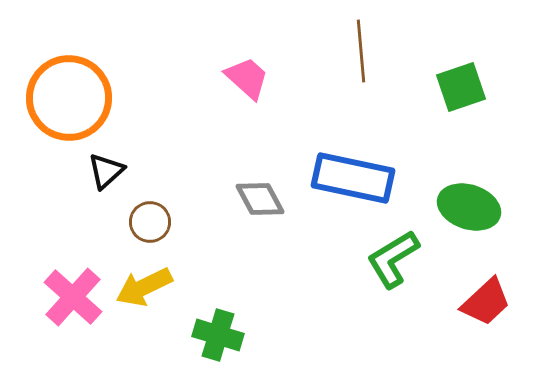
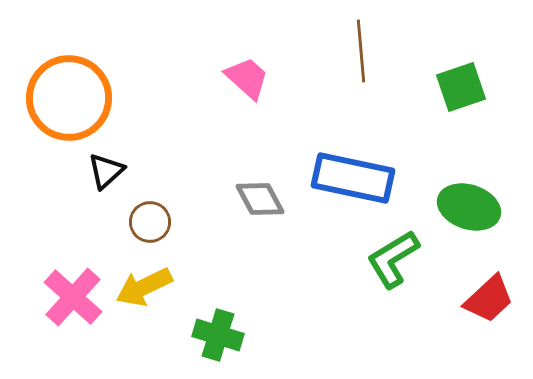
red trapezoid: moved 3 px right, 3 px up
